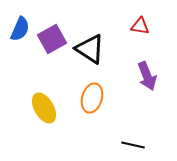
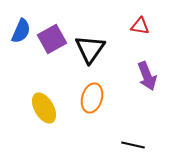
blue semicircle: moved 1 px right, 2 px down
black triangle: rotated 32 degrees clockwise
